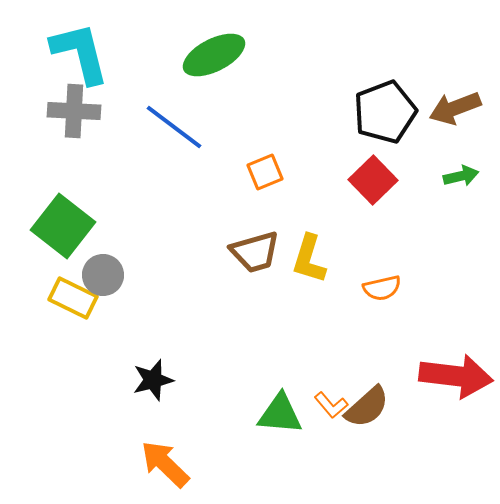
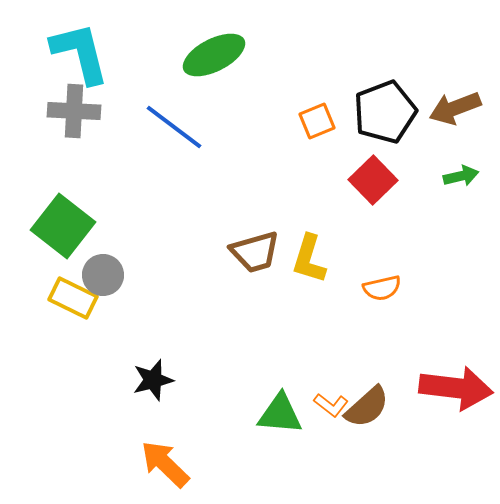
orange square: moved 52 px right, 51 px up
red arrow: moved 12 px down
orange L-shape: rotated 12 degrees counterclockwise
